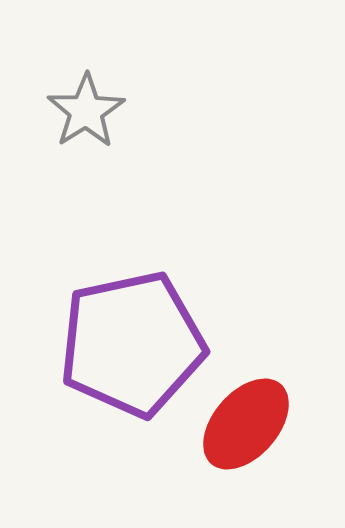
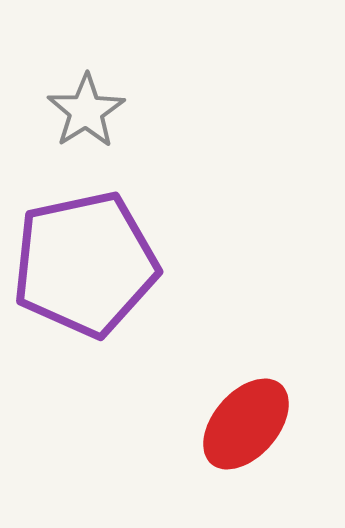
purple pentagon: moved 47 px left, 80 px up
